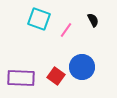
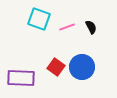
black semicircle: moved 2 px left, 7 px down
pink line: moved 1 px right, 3 px up; rotated 35 degrees clockwise
red square: moved 9 px up
